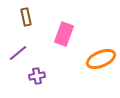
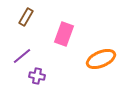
brown rectangle: rotated 42 degrees clockwise
purple line: moved 4 px right, 3 px down
purple cross: rotated 21 degrees clockwise
